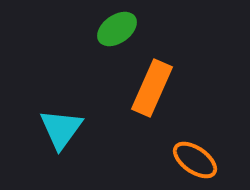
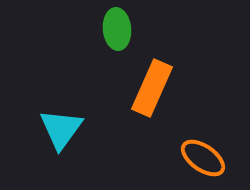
green ellipse: rotated 60 degrees counterclockwise
orange ellipse: moved 8 px right, 2 px up
